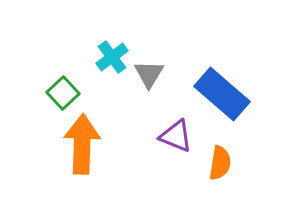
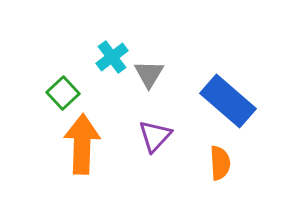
blue rectangle: moved 6 px right, 7 px down
purple triangle: moved 21 px left; rotated 51 degrees clockwise
orange semicircle: rotated 12 degrees counterclockwise
